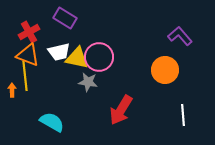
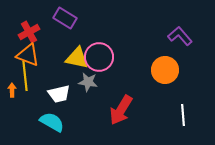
white trapezoid: moved 42 px down
